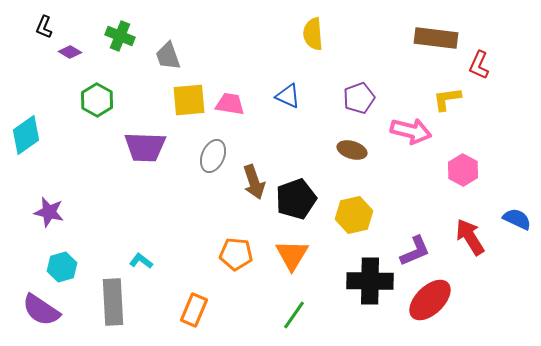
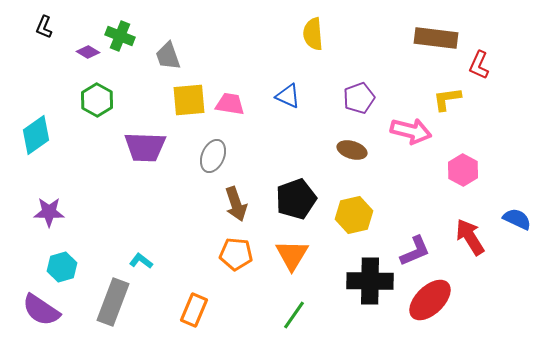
purple diamond: moved 18 px right
cyan diamond: moved 10 px right
brown arrow: moved 18 px left, 22 px down
purple star: rotated 12 degrees counterclockwise
gray rectangle: rotated 24 degrees clockwise
